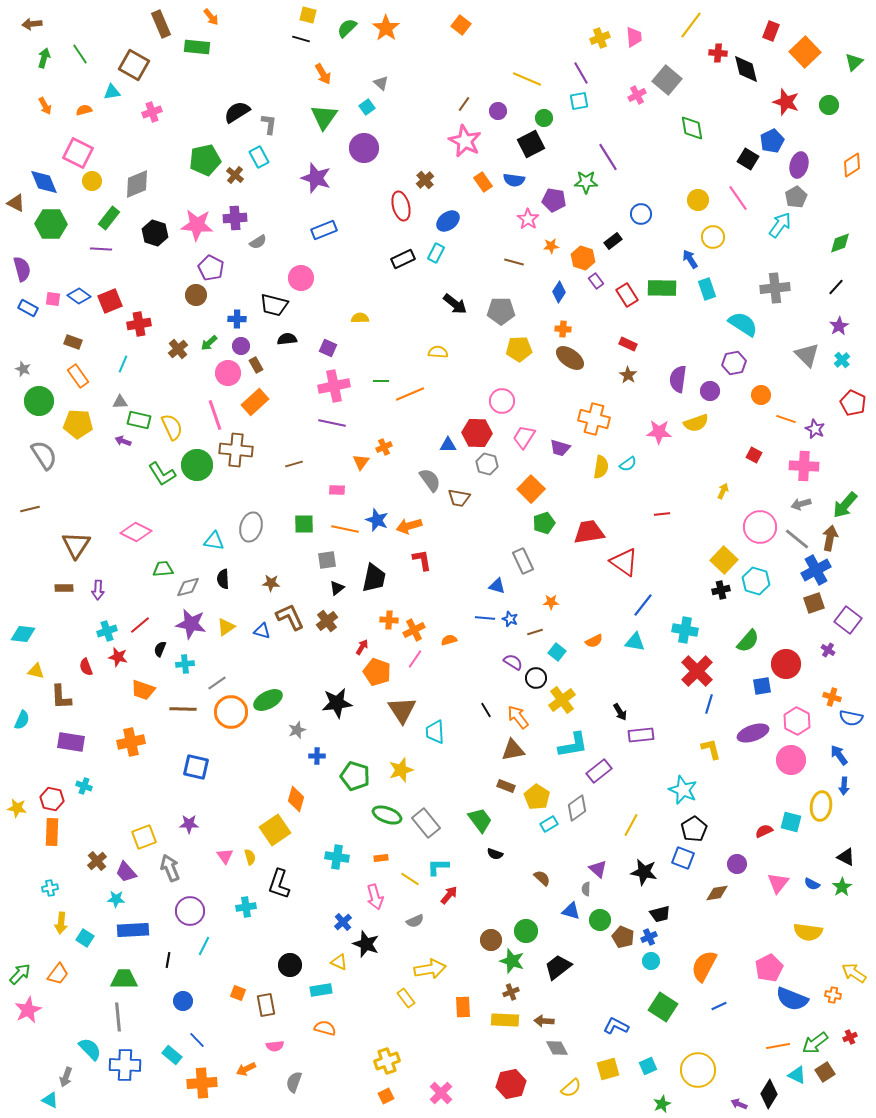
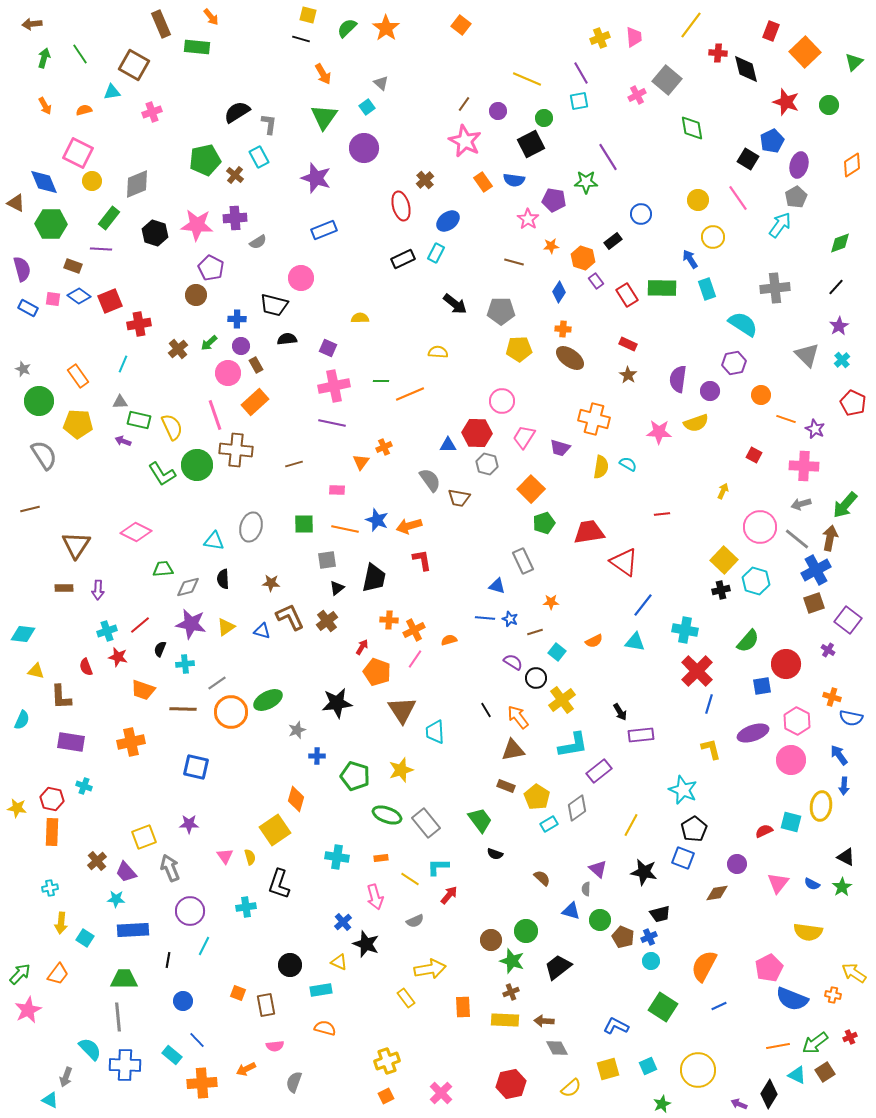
brown rectangle at (73, 342): moved 76 px up
cyan semicircle at (628, 464): rotated 114 degrees counterclockwise
